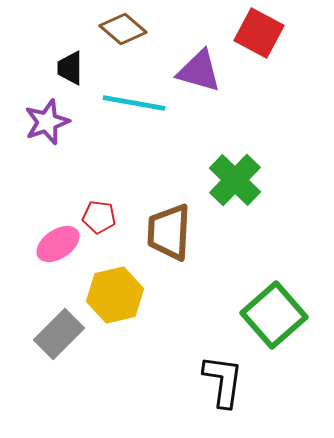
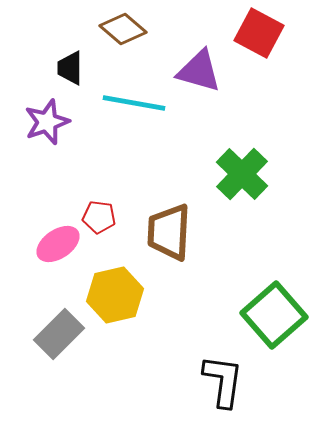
green cross: moved 7 px right, 6 px up
